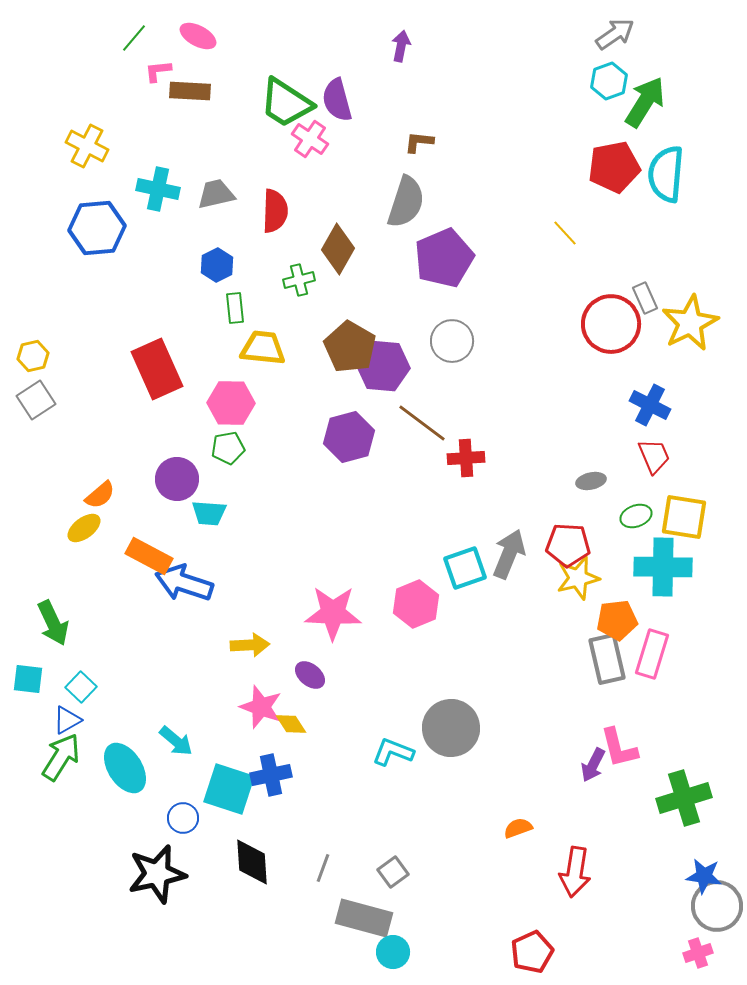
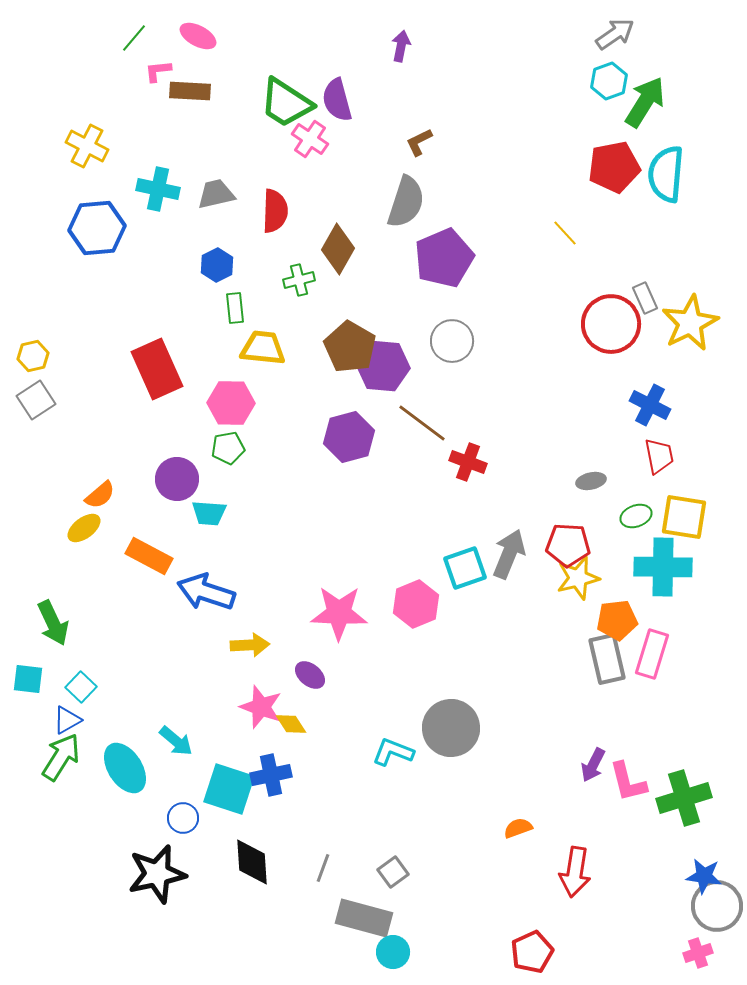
brown L-shape at (419, 142): rotated 32 degrees counterclockwise
red trapezoid at (654, 456): moved 5 px right; rotated 12 degrees clockwise
red cross at (466, 458): moved 2 px right, 4 px down; rotated 24 degrees clockwise
blue arrow at (184, 583): moved 22 px right, 9 px down
pink star at (333, 613): moved 6 px right
pink L-shape at (619, 748): moved 9 px right, 34 px down
